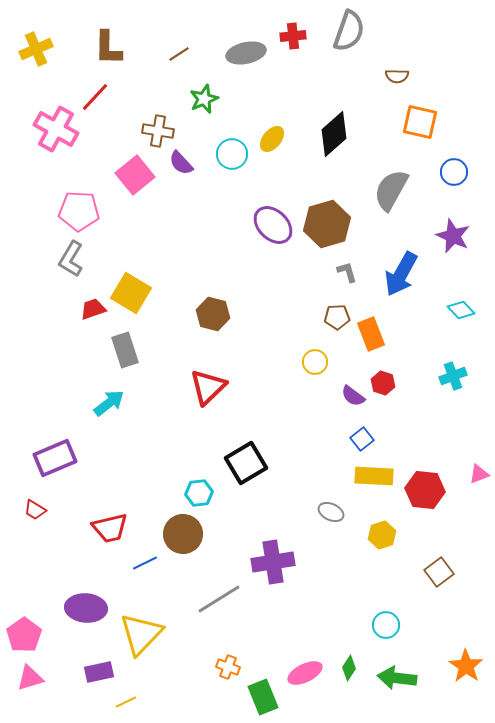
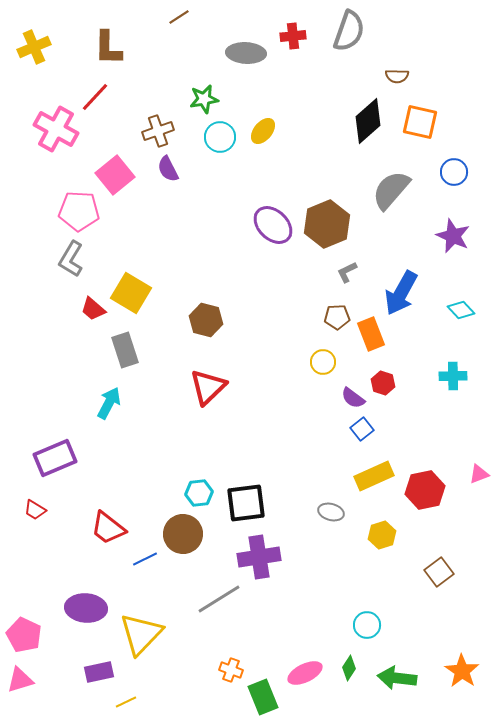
yellow cross at (36, 49): moved 2 px left, 2 px up
gray ellipse at (246, 53): rotated 15 degrees clockwise
brown line at (179, 54): moved 37 px up
green star at (204, 99): rotated 12 degrees clockwise
brown cross at (158, 131): rotated 28 degrees counterclockwise
black diamond at (334, 134): moved 34 px right, 13 px up
yellow ellipse at (272, 139): moved 9 px left, 8 px up
cyan circle at (232, 154): moved 12 px left, 17 px up
purple semicircle at (181, 163): moved 13 px left, 6 px down; rotated 16 degrees clockwise
pink square at (135, 175): moved 20 px left
gray semicircle at (391, 190): rotated 12 degrees clockwise
brown hexagon at (327, 224): rotated 6 degrees counterclockwise
gray L-shape at (347, 272): rotated 100 degrees counterclockwise
blue arrow at (401, 274): moved 19 px down
red trapezoid at (93, 309): rotated 120 degrees counterclockwise
brown hexagon at (213, 314): moved 7 px left, 6 px down
yellow circle at (315, 362): moved 8 px right
cyan cross at (453, 376): rotated 20 degrees clockwise
purple semicircle at (353, 396): moved 2 px down
cyan arrow at (109, 403): rotated 24 degrees counterclockwise
blue square at (362, 439): moved 10 px up
black square at (246, 463): moved 40 px down; rotated 24 degrees clockwise
yellow rectangle at (374, 476): rotated 27 degrees counterclockwise
red hexagon at (425, 490): rotated 18 degrees counterclockwise
gray ellipse at (331, 512): rotated 10 degrees counterclockwise
red trapezoid at (110, 528): moved 2 px left; rotated 51 degrees clockwise
purple cross at (273, 562): moved 14 px left, 5 px up
blue line at (145, 563): moved 4 px up
cyan circle at (386, 625): moved 19 px left
pink pentagon at (24, 635): rotated 12 degrees counterclockwise
orange star at (466, 666): moved 4 px left, 5 px down
orange cross at (228, 667): moved 3 px right, 3 px down
pink triangle at (30, 678): moved 10 px left, 2 px down
